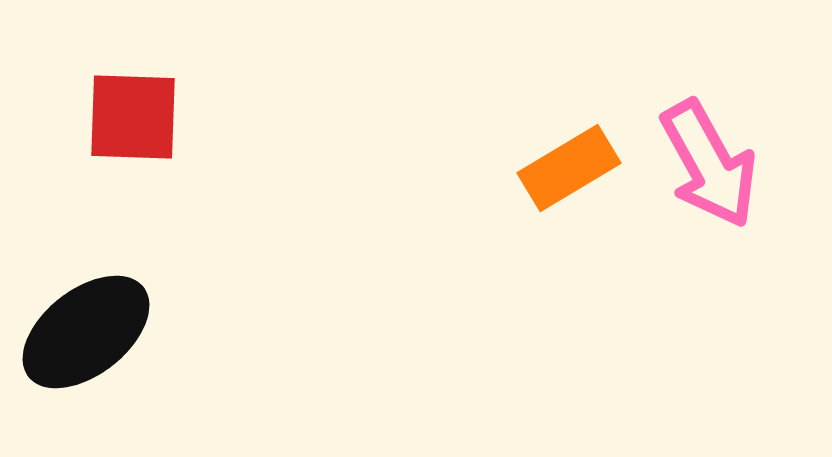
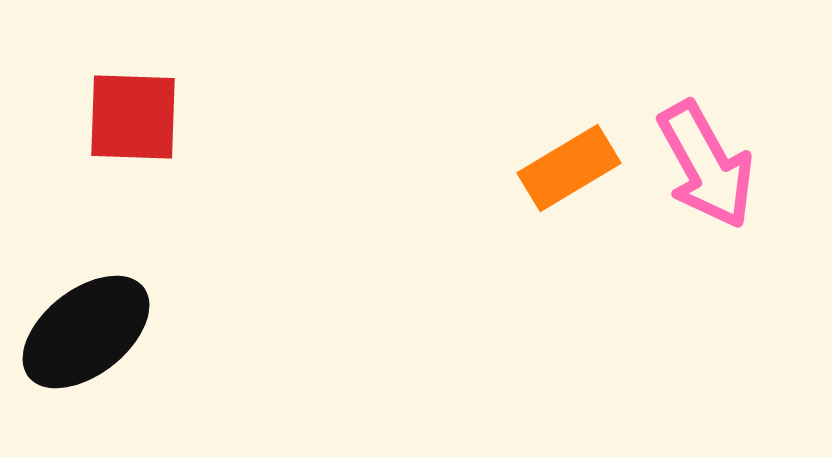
pink arrow: moved 3 px left, 1 px down
